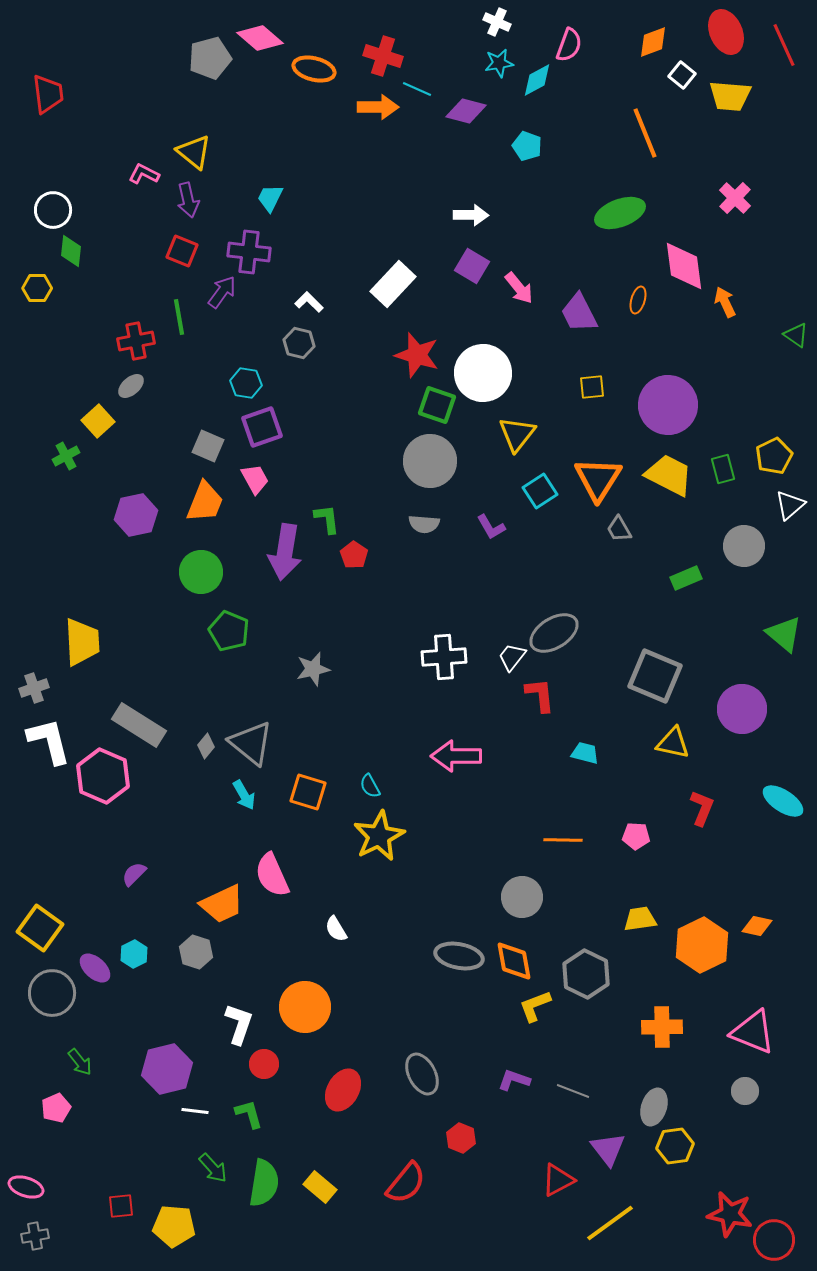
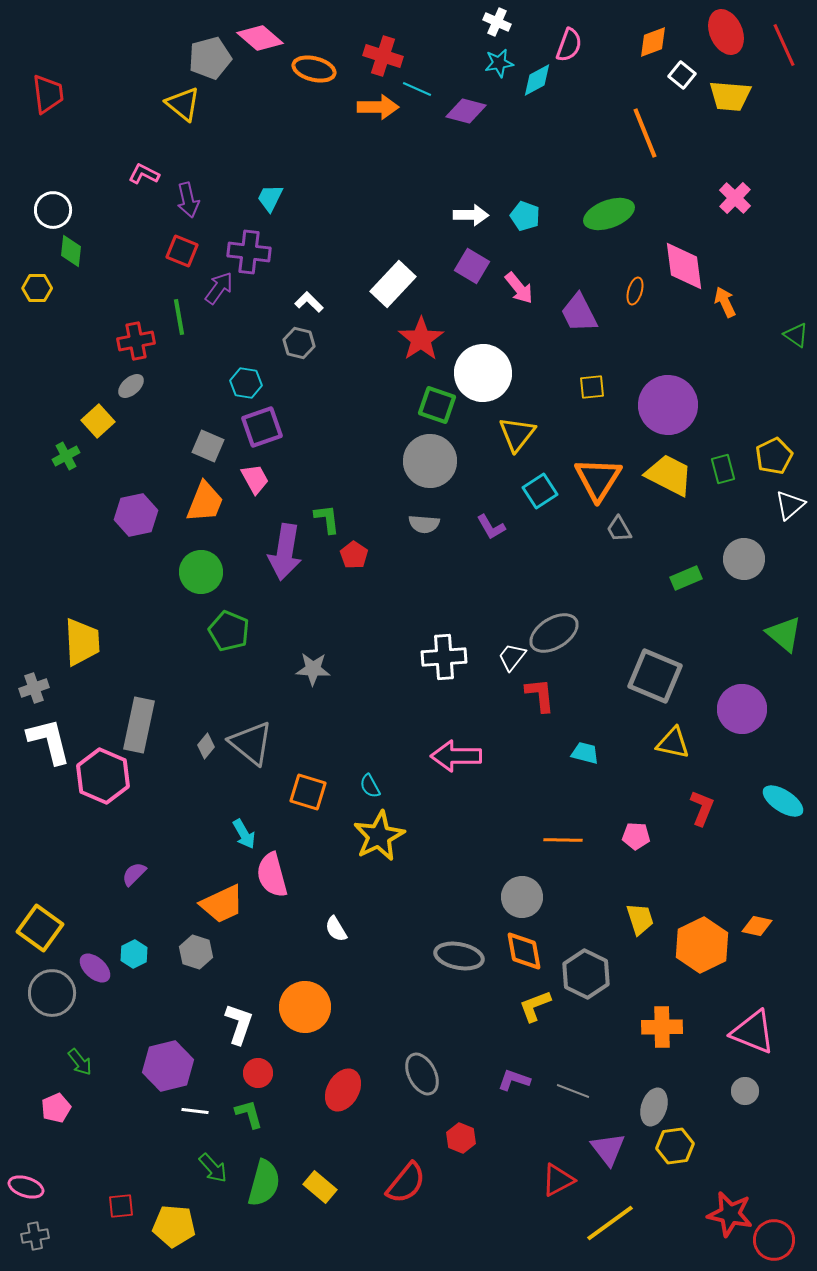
cyan pentagon at (527, 146): moved 2 px left, 70 px down
yellow triangle at (194, 152): moved 11 px left, 48 px up
green ellipse at (620, 213): moved 11 px left, 1 px down
purple arrow at (222, 292): moved 3 px left, 4 px up
orange ellipse at (638, 300): moved 3 px left, 9 px up
red star at (417, 355): moved 4 px right, 16 px up; rotated 21 degrees clockwise
gray circle at (744, 546): moved 13 px down
gray star at (313, 669): rotated 16 degrees clockwise
gray rectangle at (139, 725): rotated 70 degrees clockwise
cyan arrow at (244, 795): moved 39 px down
pink semicircle at (272, 875): rotated 9 degrees clockwise
yellow trapezoid at (640, 919): rotated 80 degrees clockwise
orange diamond at (514, 961): moved 10 px right, 10 px up
red circle at (264, 1064): moved 6 px left, 9 px down
purple hexagon at (167, 1069): moved 1 px right, 3 px up
green semicircle at (264, 1183): rotated 6 degrees clockwise
